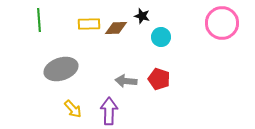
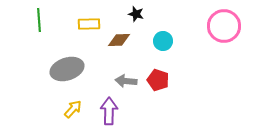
black star: moved 6 px left, 2 px up
pink circle: moved 2 px right, 3 px down
brown diamond: moved 3 px right, 12 px down
cyan circle: moved 2 px right, 4 px down
gray ellipse: moved 6 px right
red pentagon: moved 1 px left, 1 px down
yellow arrow: rotated 96 degrees counterclockwise
